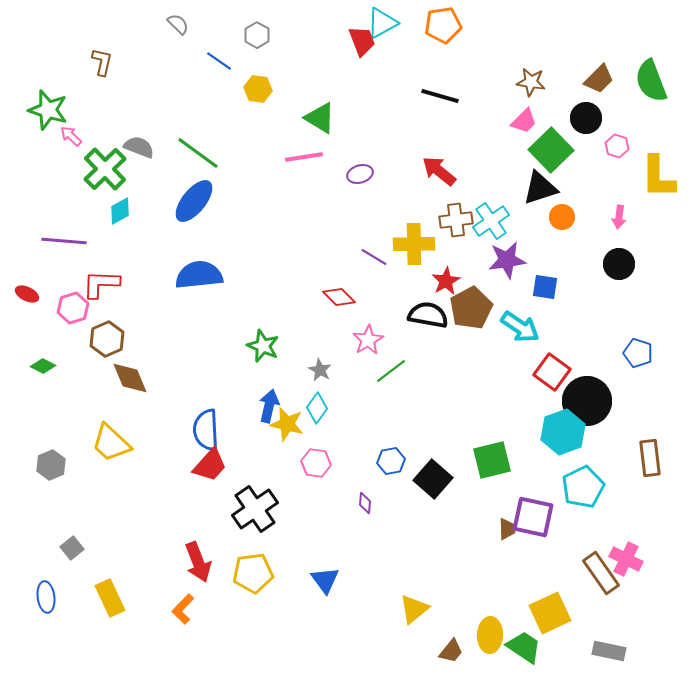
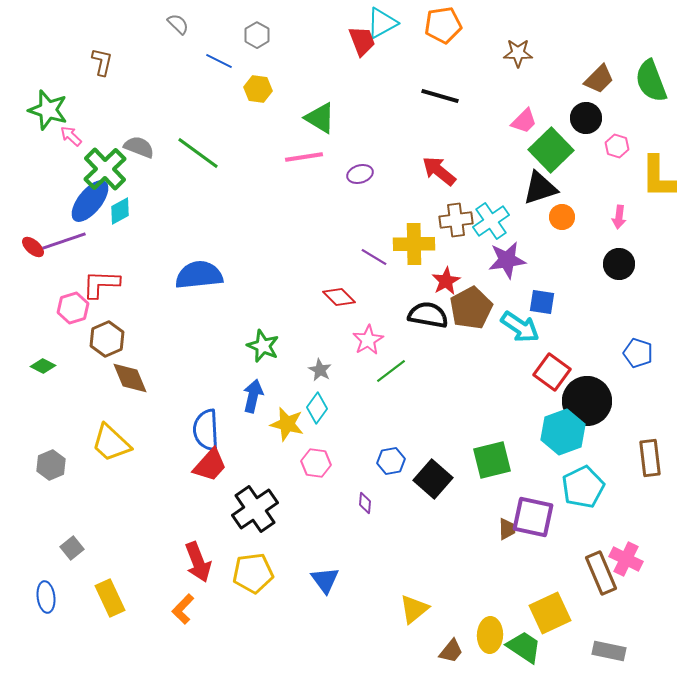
blue line at (219, 61): rotated 8 degrees counterclockwise
brown star at (531, 82): moved 13 px left, 29 px up; rotated 8 degrees counterclockwise
blue ellipse at (194, 201): moved 104 px left
purple line at (64, 241): rotated 24 degrees counterclockwise
blue square at (545, 287): moved 3 px left, 15 px down
red ellipse at (27, 294): moved 6 px right, 47 px up; rotated 15 degrees clockwise
blue arrow at (269, 406): moved 16 px left, 10 px up
brown rectangle at (601, 573): rotated 12 degrees clockwise
